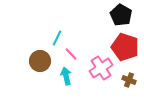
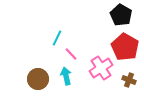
red pentagon: rotated 12 degrees clockwise
brown circle: moved 2 px left, 18 px down
